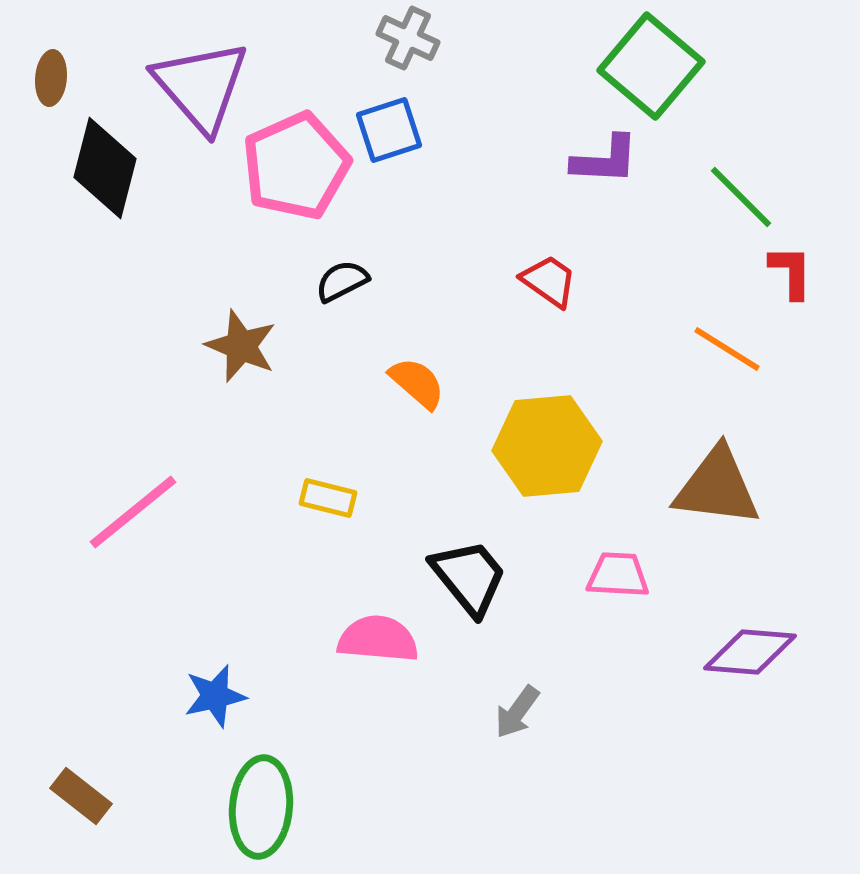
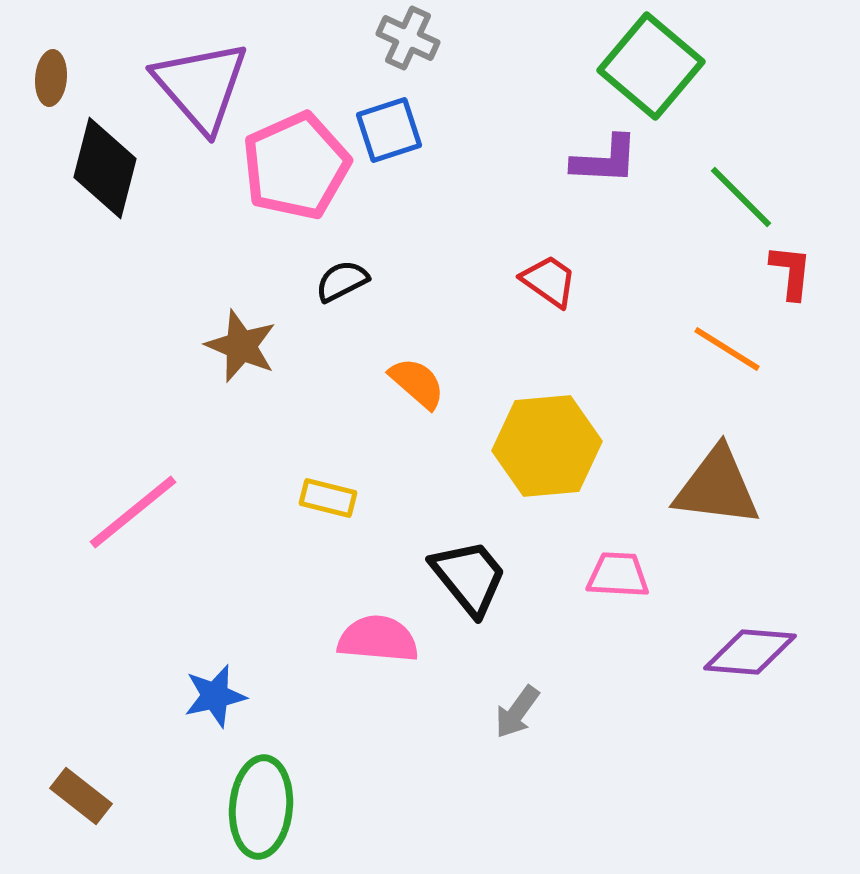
red L-shape: rotated 6 degrees clockwise
